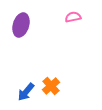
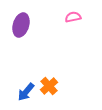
orange cross: moved 2 px left
